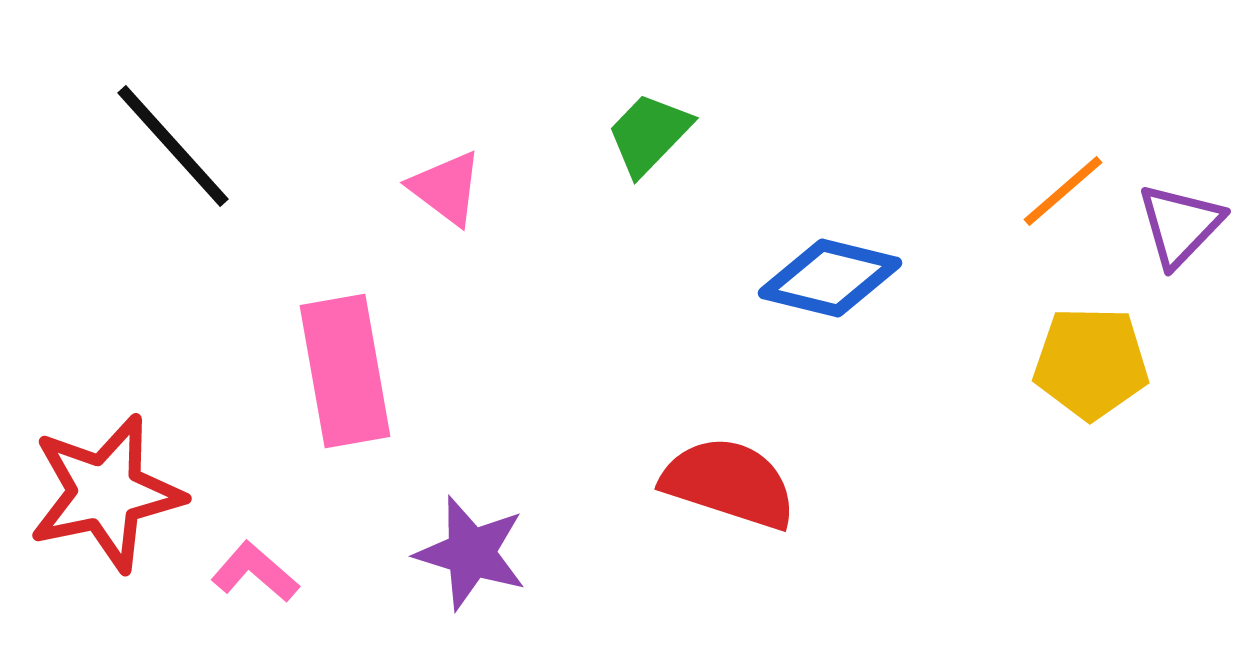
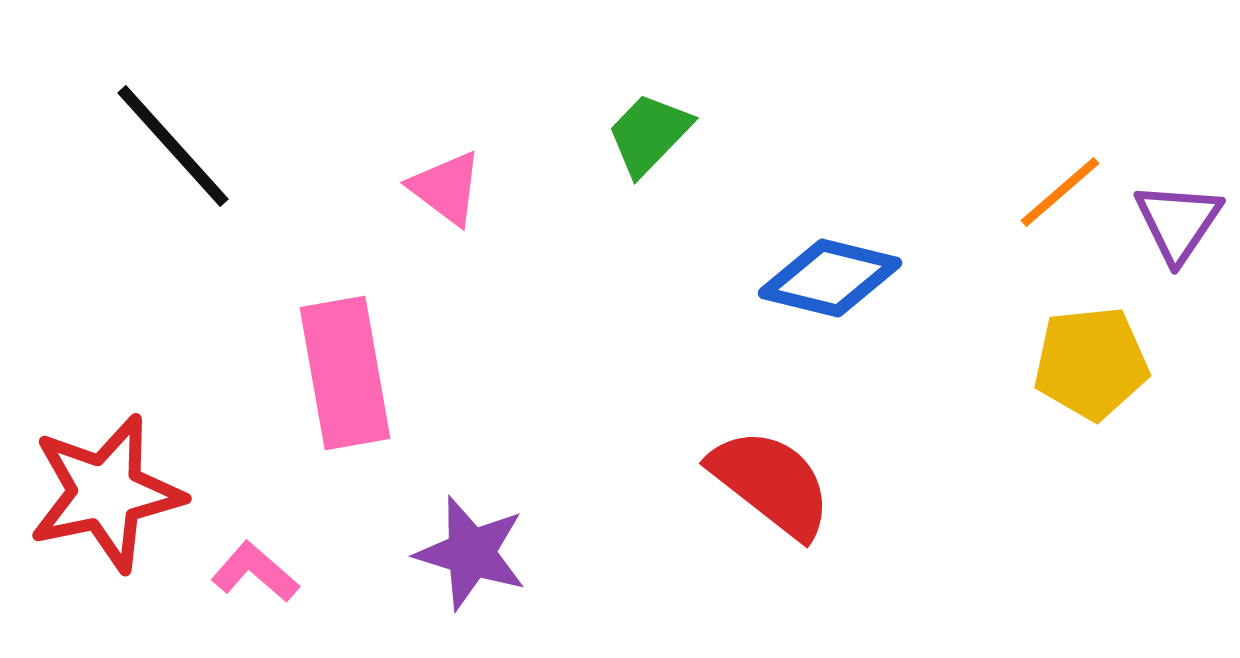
orange line: moved 3 px left, 1 px down
purple triangle: moved 2 px left, 3 px up; rotated 10 degrees counterclockwise
yellow pentagon: rotated 7 degrees counterclockwise
pink rectangle: moved 2 px down
red semicircle: moved 42 px right; rotated 20 degrees clockwise
